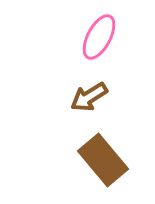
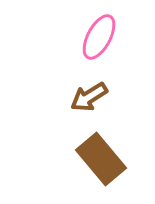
brown rectangle: moved 2 px left, 1 px up
